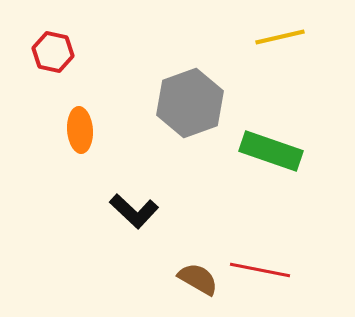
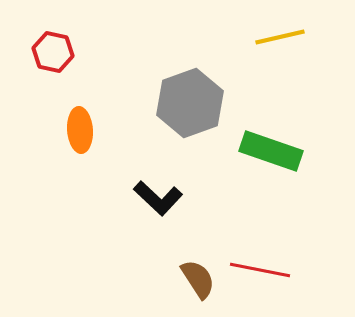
black L-shape: moved 24 px right, 13 px up
brown semicircle: rotated 27 degrees clockwise
